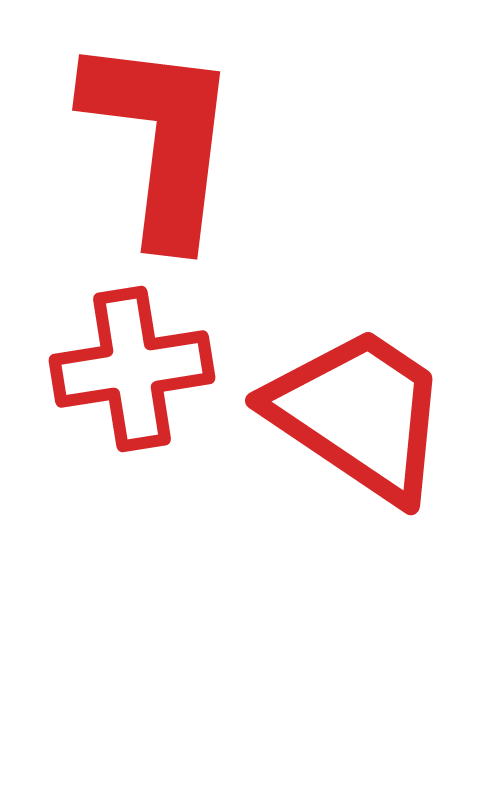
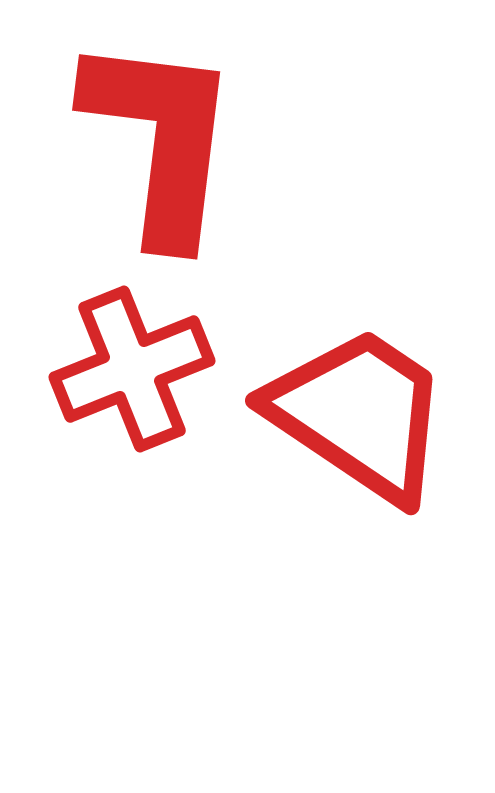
red cross: rotated 13 degrees counterclockwise
